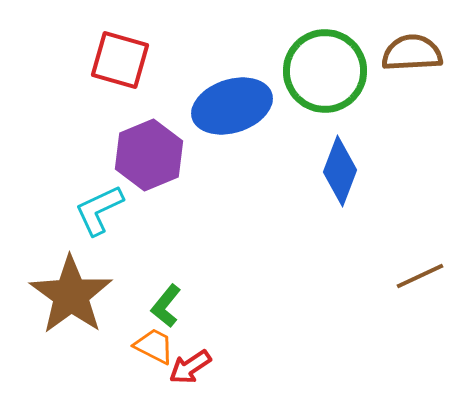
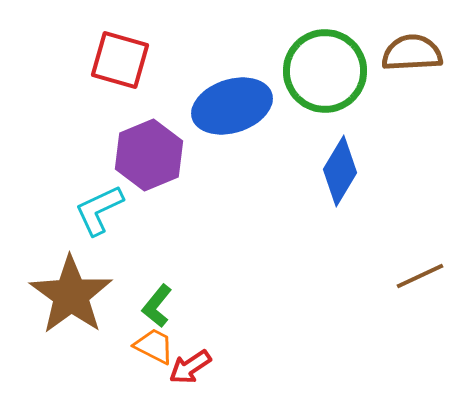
blue diamond: rotated 10 degrees clockwise
green L-shape: moved 9 px left
